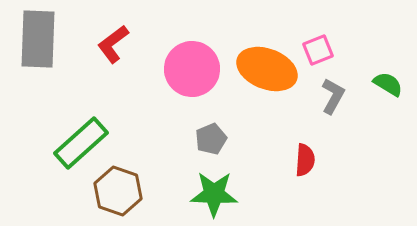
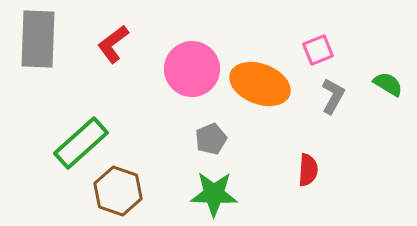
orange ellipse: moved 7 px left, 15 px down
red semicircle: moved 3 px right, 10 px down
